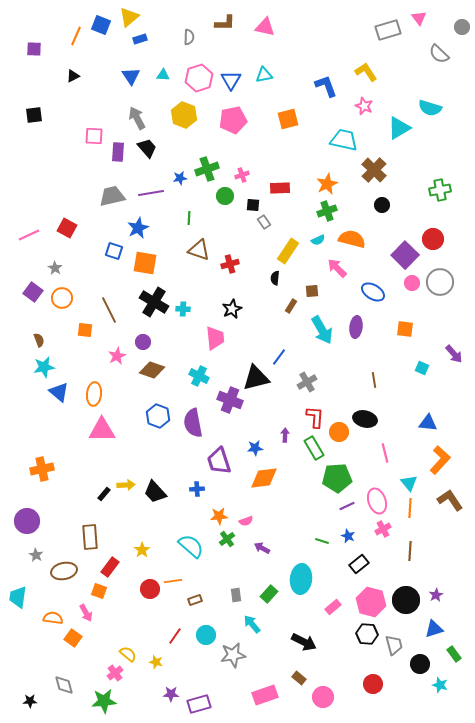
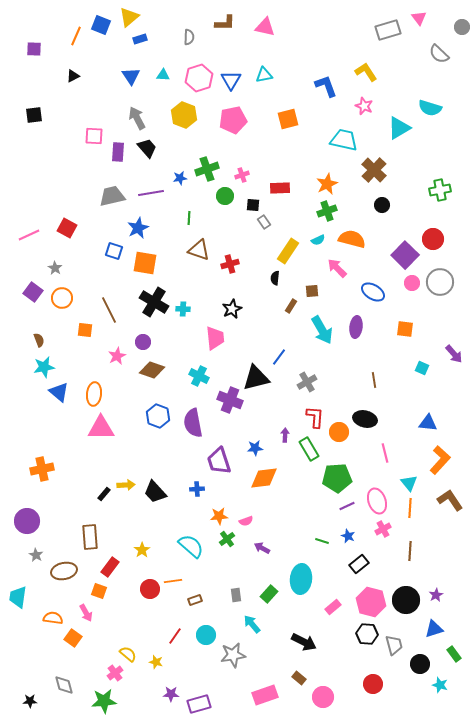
pink triangle at (102, 430): moved 1 px left, 2 px up
green rectangle at (314, 448): moved 5 px left, 1 px down
